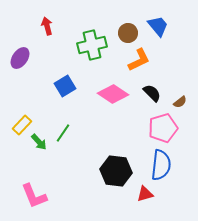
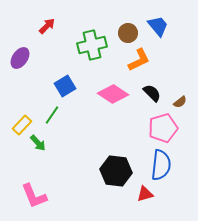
red arrow: rotated 60 degrees clockwise
green line: moved 11 px left, 18 px up
green arrow: moved 1 px left, 1 px down
